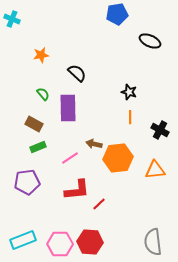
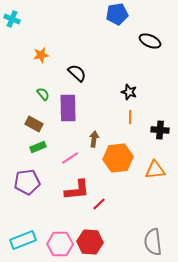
black cross: rotated 24 degrees counterclockwise
brown arrow: moved 5 px up; rotated 84 degrees clockwise
